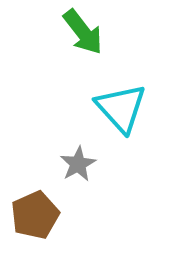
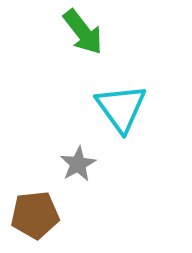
cyan triangle: rotated 6 degrees clockwise
brown pentagon: rotated 18 degrees clockwise
